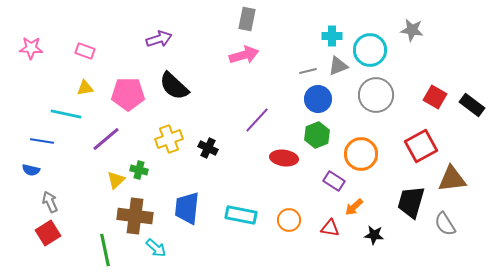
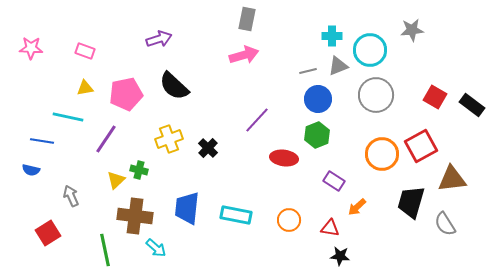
gray star at (412, 30): rotated 15 degrees counterclockwise
pink pentagon at (128, 94): moved 2 px left; rotated 12 degrees counterclockwise
cyan line at (66, 114): moved 2 px right, 3 px down
purple line at (106, 139): rotated 16 degrees counterclockwise
black cross at (208, 148): rotated 18 degrees clockwise
orange circle at (361, 154): moved 21 px right
gray arrow at (50, 202): moved 21 px right, 6 px up
orange arrow at (354, 207): moved 3 px right
cyan rectangle at (241, 215): moved 5 px left
black star at (374, 235): moved 34 px left, 21 px down
